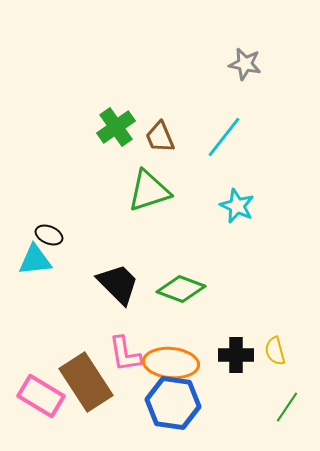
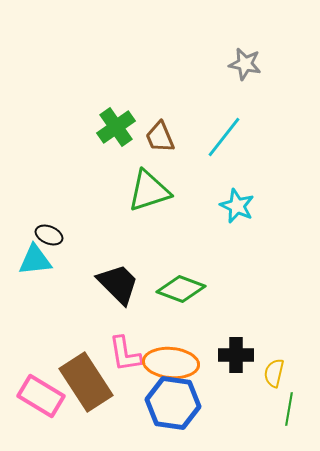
yellow semicircle: moved 1 px left, 22 px down; rotated 28 degrees clockwise
green line: moved 2 px right, 2 px down; rotated 24 degrees counterclockwise
